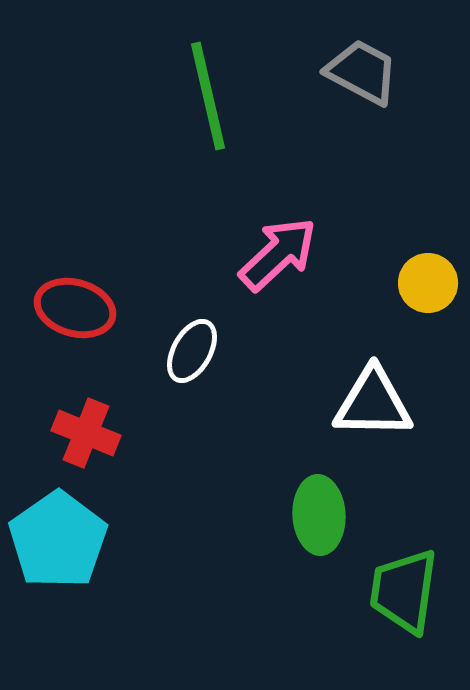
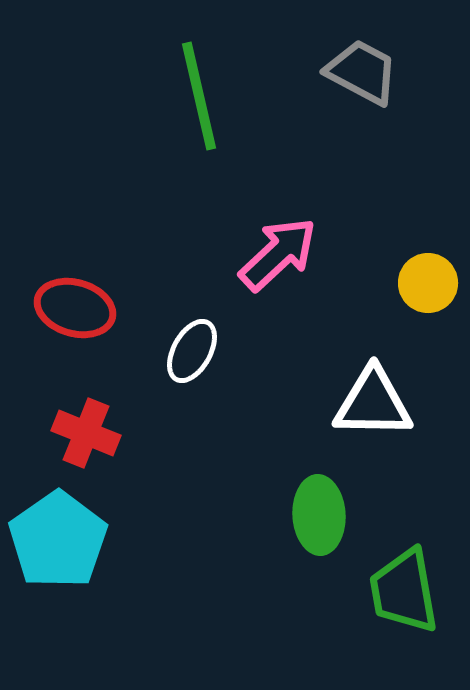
green line: moved 9 px left
green trapezoid: rotated 18 degrees counterclockwise
